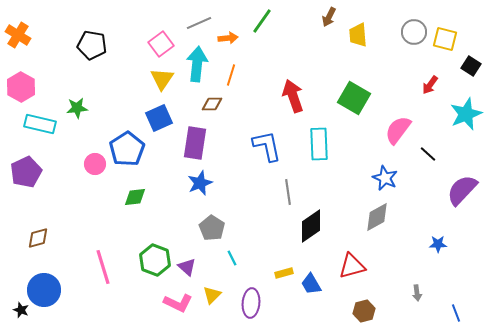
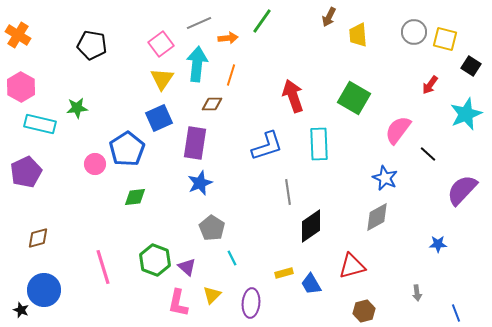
blue L-shape at (267, 146): rotated 84 degrees clockwise
pink L-shape at (178, 303): rotated 76 degrees clockwise
